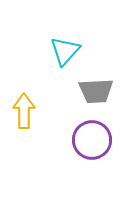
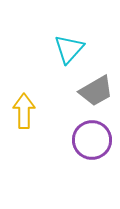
cyan triangle: moved 4 px right, 2 px up
gray trapezoid: rotated 27 degrees counterclockwise
